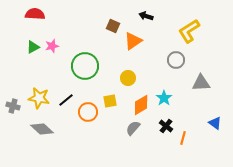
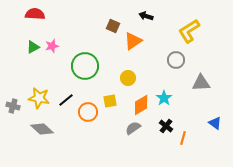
gray semicircle: rotated 14 degrees clockwise
